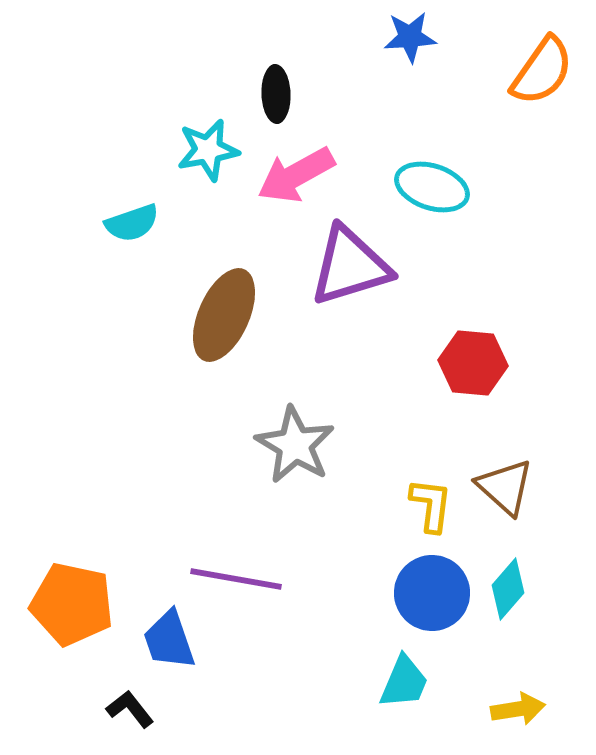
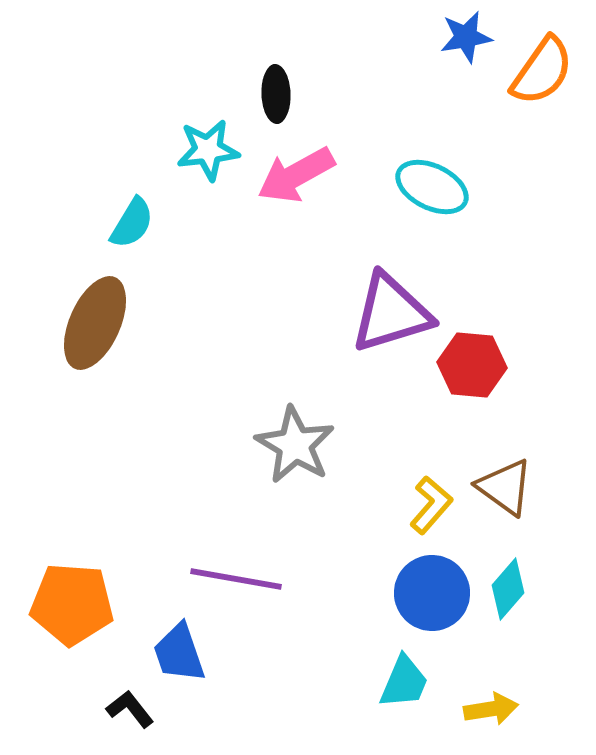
blue star: moved 56 px right; rotated 6 degrees counterclockwise
cyan star: rotated 4 degrees clockwise
cyan ellipse: rotated 8 degrees clockwise
cyan semicircle: rotated 40 degrees counterclockwise
purple triangle: moved 41 px right, 47 px down
brown ellipse: moved 129 px left, 8 px down
red hexagon: moved 1 px left, 2 px down
brown triangle: rotated 6 degrees counterclockwise
yellow L-shape: rotated 34 degrees clockwise
orange pentagon: rotated 8 degrees counterclockwise
blue trapezoid: moved 10 px right, 13 px down
yellow arrow: moved 27 px left
